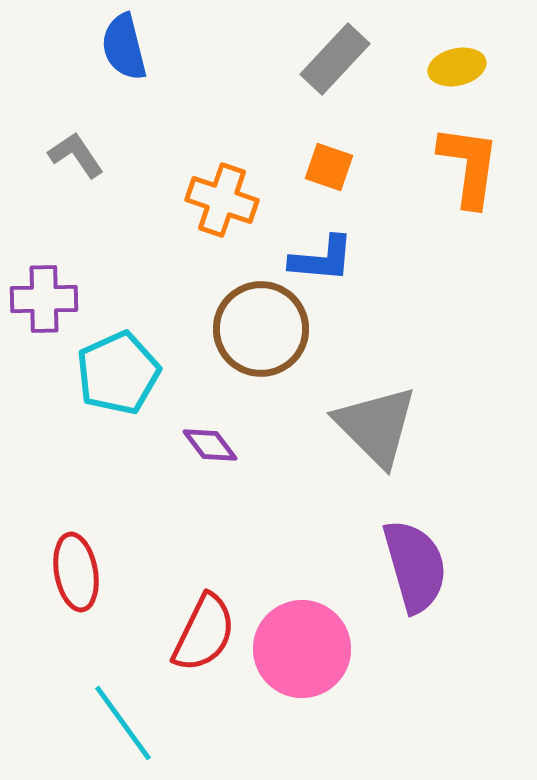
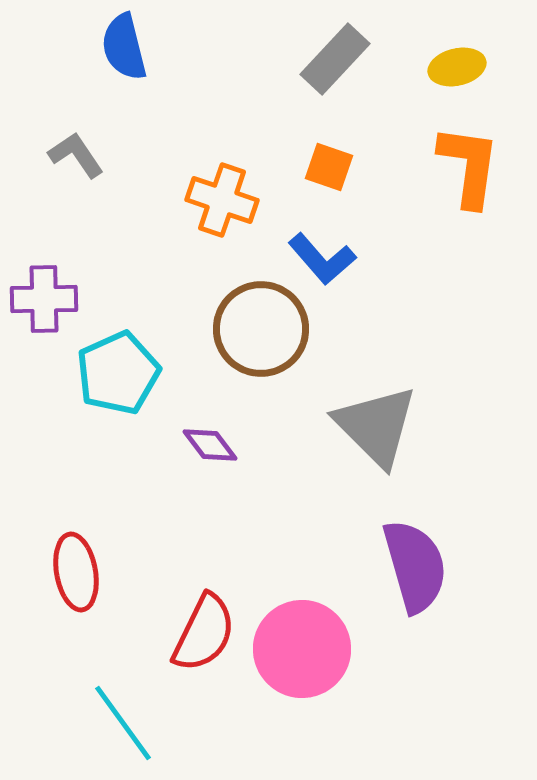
blue L-shape: rotated 44 degrees clockwise
